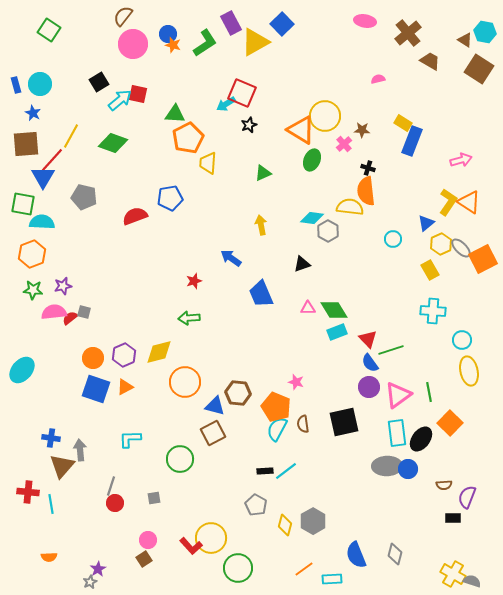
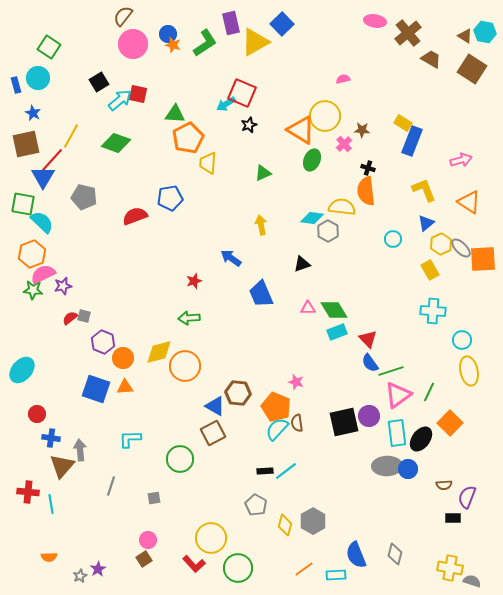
pink ellipse at (365, 21): moved 10 px right
purple rectangle at (231, 23): rotated 15 degrees clockwise
green square at (49, 30): moved 17 px down
brown triangle at (465, 40): moved 4 px up
brown trapezoid at (430, 61): moved 1 px right, 2 px up
brown square at (479, 69): moved 7 px left
pink semicircle at (378, 79): moved 35 px left
cyan circle at (40, 84): moved 2 px left, 6 px up
green diamond at (113, 143): moved 3 px right
brown square at (26, 144): rotated 8 degrees counterclockwise
yellow L-shape at (448, 202): moved 24 px left, 12 px up; rotated 56 degrees counterclockwise
yellow semicircle at (350, 207): moved 8 px left
cyan semicircle at (42, 222): rotated 40 degrees clockwise
orange square at (483, 259): rotated 24 degrees clockwise
pink semicircle at (54, 312): moved 11 px left, 38 px up; rotated 20 degrees counterclockwise
gray square at (84, 312): moved 4 px down
green line at (391, 350): moved 21 px down
purple hexagon at (124, 355): moved 21 px left, 13 px up; rotated 15 degrees counterclockwise
orange circle at (93, 358): moved 30 px right
orange circle at (185, 382): moved 16 px up
orange triangle at (125, 387): rotated 24 degrees clockwise
purple circle at (369, 387): moved 29 px down
green line at (429, 392): rotated 36 degrees clockwise
blue triangle at (215, 406): rotated 15 degrees clockwise
brown semicircle at (303, 424): moved 6 px left, 1 px up
cyan semicircle at (277, 429): rotated 15 degrees clockwise
red circle at (115, 503): moved 78 px left, 89 px up
red L-shape at (191, 546): moved 3 px right, 18 px down
yellow cross at (453, 574): moved 3 px left, 6 px up; rotated 20 degrees counterclockwise
cyan rectangle at (332, 579): moved 4 px right, 4 px up
gray star at (90, 582): moved 10 px left, 6 px up
